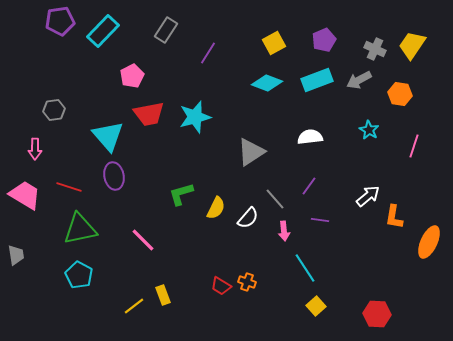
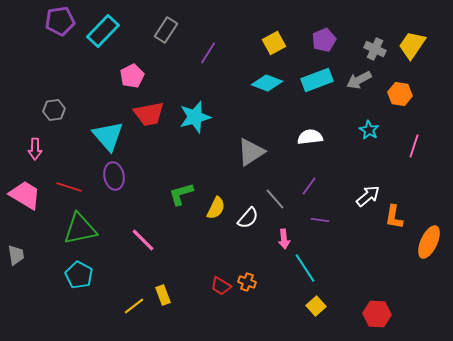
pink arrow at (284, 231): moved 8 px down
